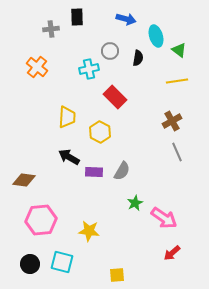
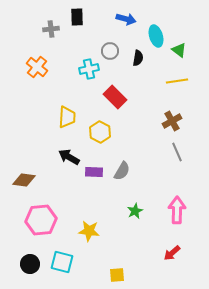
green star: moved 8 px down
pink arrow: moved 13 px right, 8 px up; rotated 124 degrees counterclockwise
